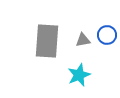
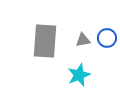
blue circle: moved 3 px down
gray rectangle: moved 2 px left
